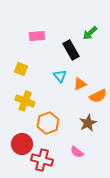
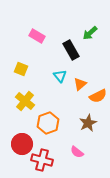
pink rectangle: rotated 35 degrees clockwise
orange triangle: rotated 16 degrees counterclockwise
yellow cross: rotated 18 degrees clockwise
